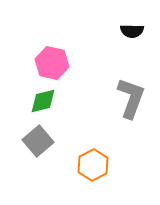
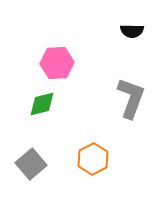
pink hexagon: moved 5 px right; rotated 16 degrees counterclockwise
green diamond: moved 1 px left, 3 px down
gray square: moved 7 px left, 23 px down
orange hexagon: moved 6 px up
